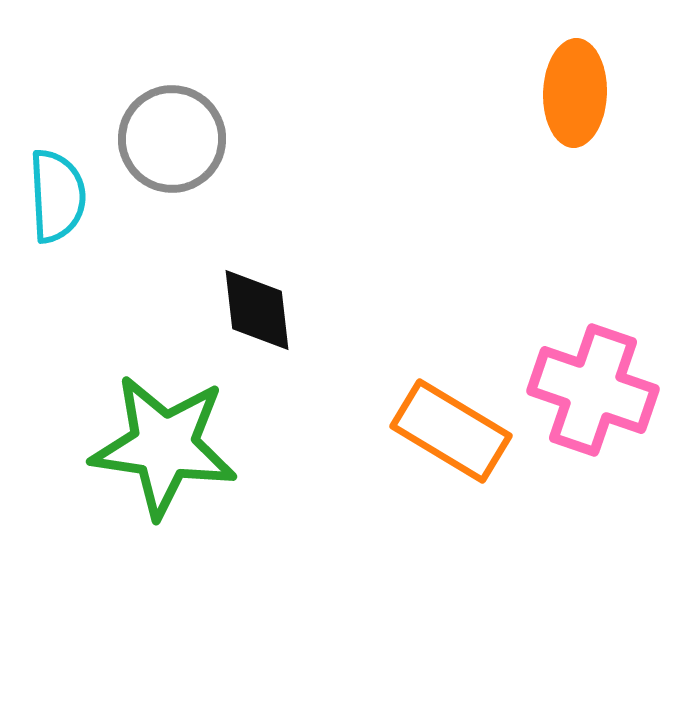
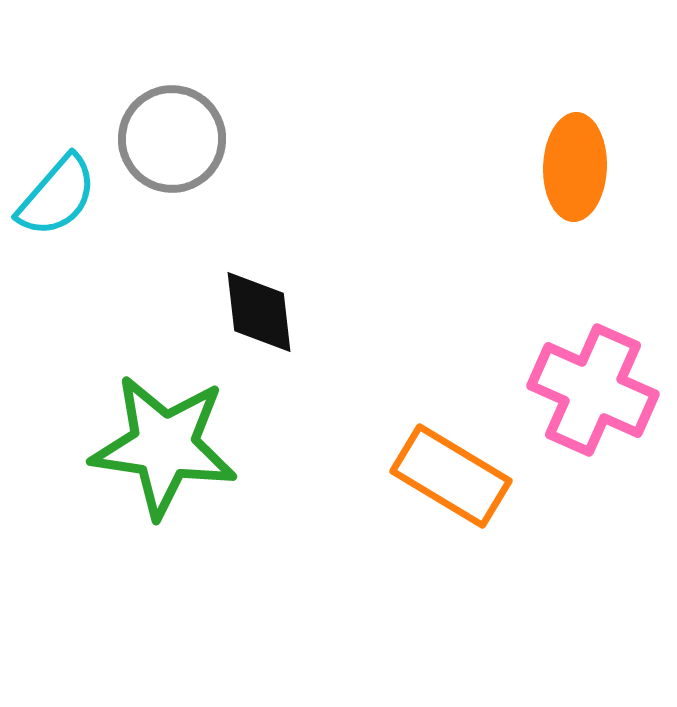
orange ellipse: moved 74 px down
cyan semicircle: rotated 44 degrees clockwise
black diamond: moved 2 px right, 2 px down
pink cross: rotated 5 degrees clockwise
orange rectangle: moved 45 px down
